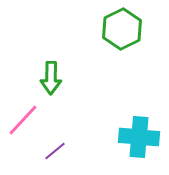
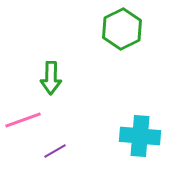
pink line: rotated 27 degrees clockwise
cyan cross: moved 1 px right, 1 px up
purple line: rotated 10 degrees clockwise
